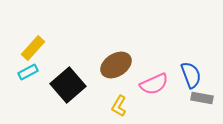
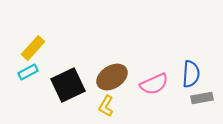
brown ellipse: moved 4 px left, 12 px down
blue semicircle: moved 1 px up; rotated 24 degrees clockwise
black square: rotated 16 degrees clockwise
gray rectangle: rotated 20 degrees counterclockwise
yellow L-shape: moved 13 px left
